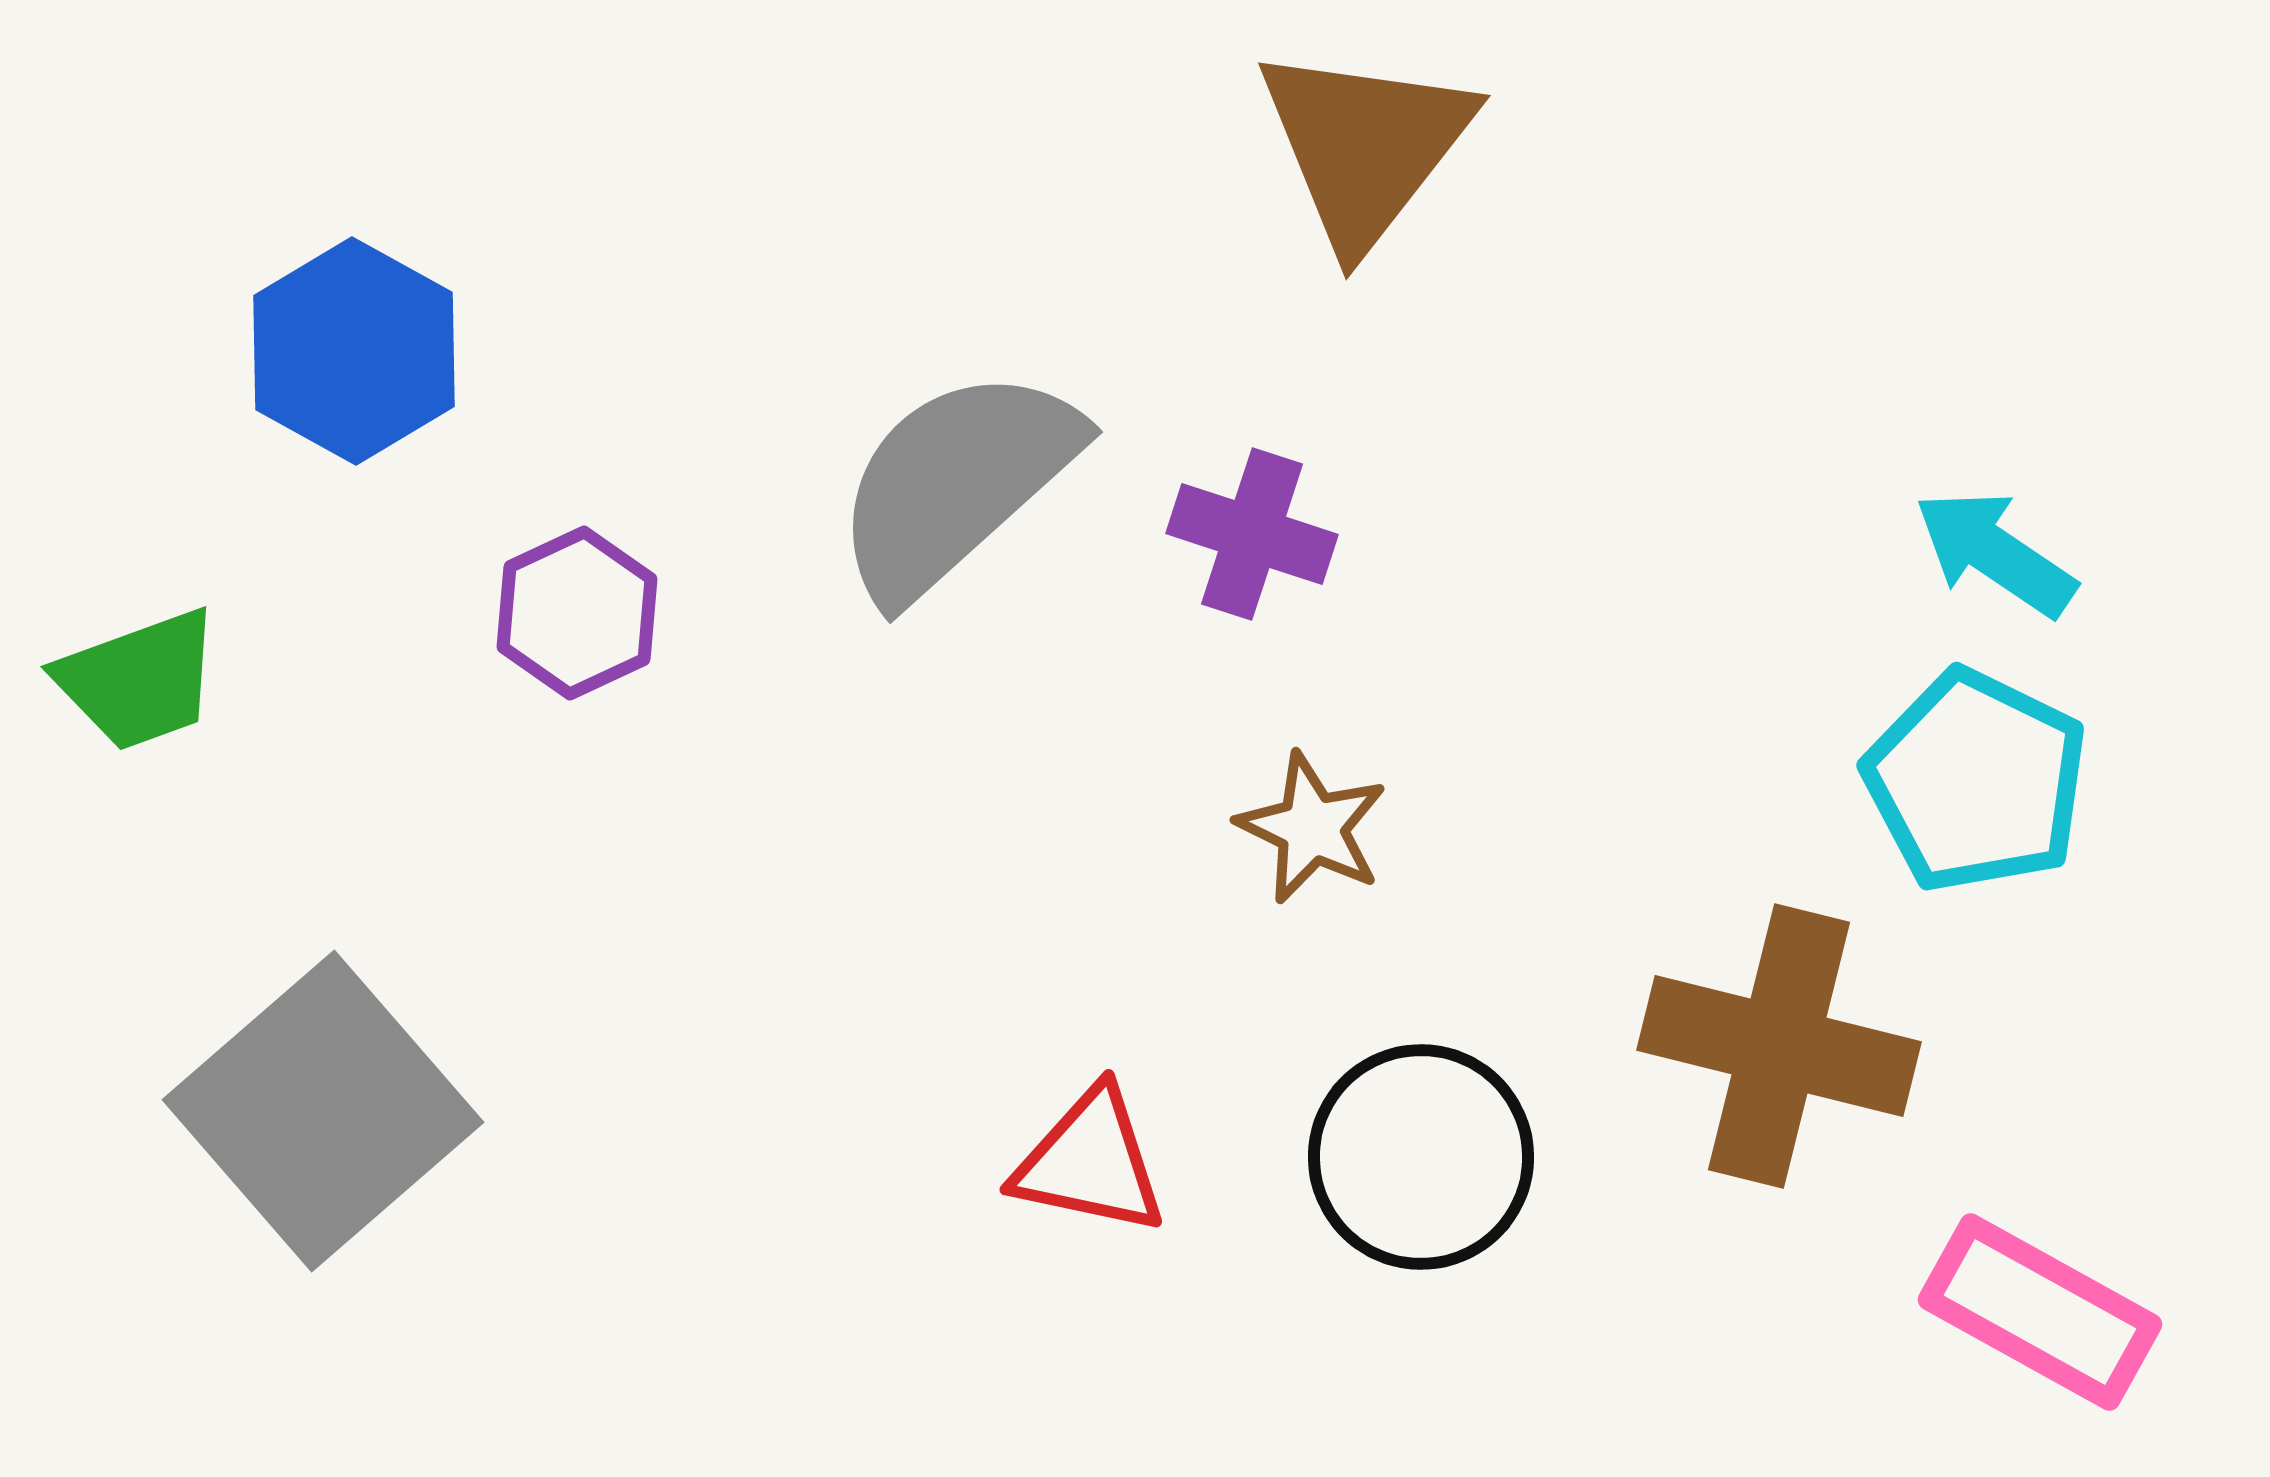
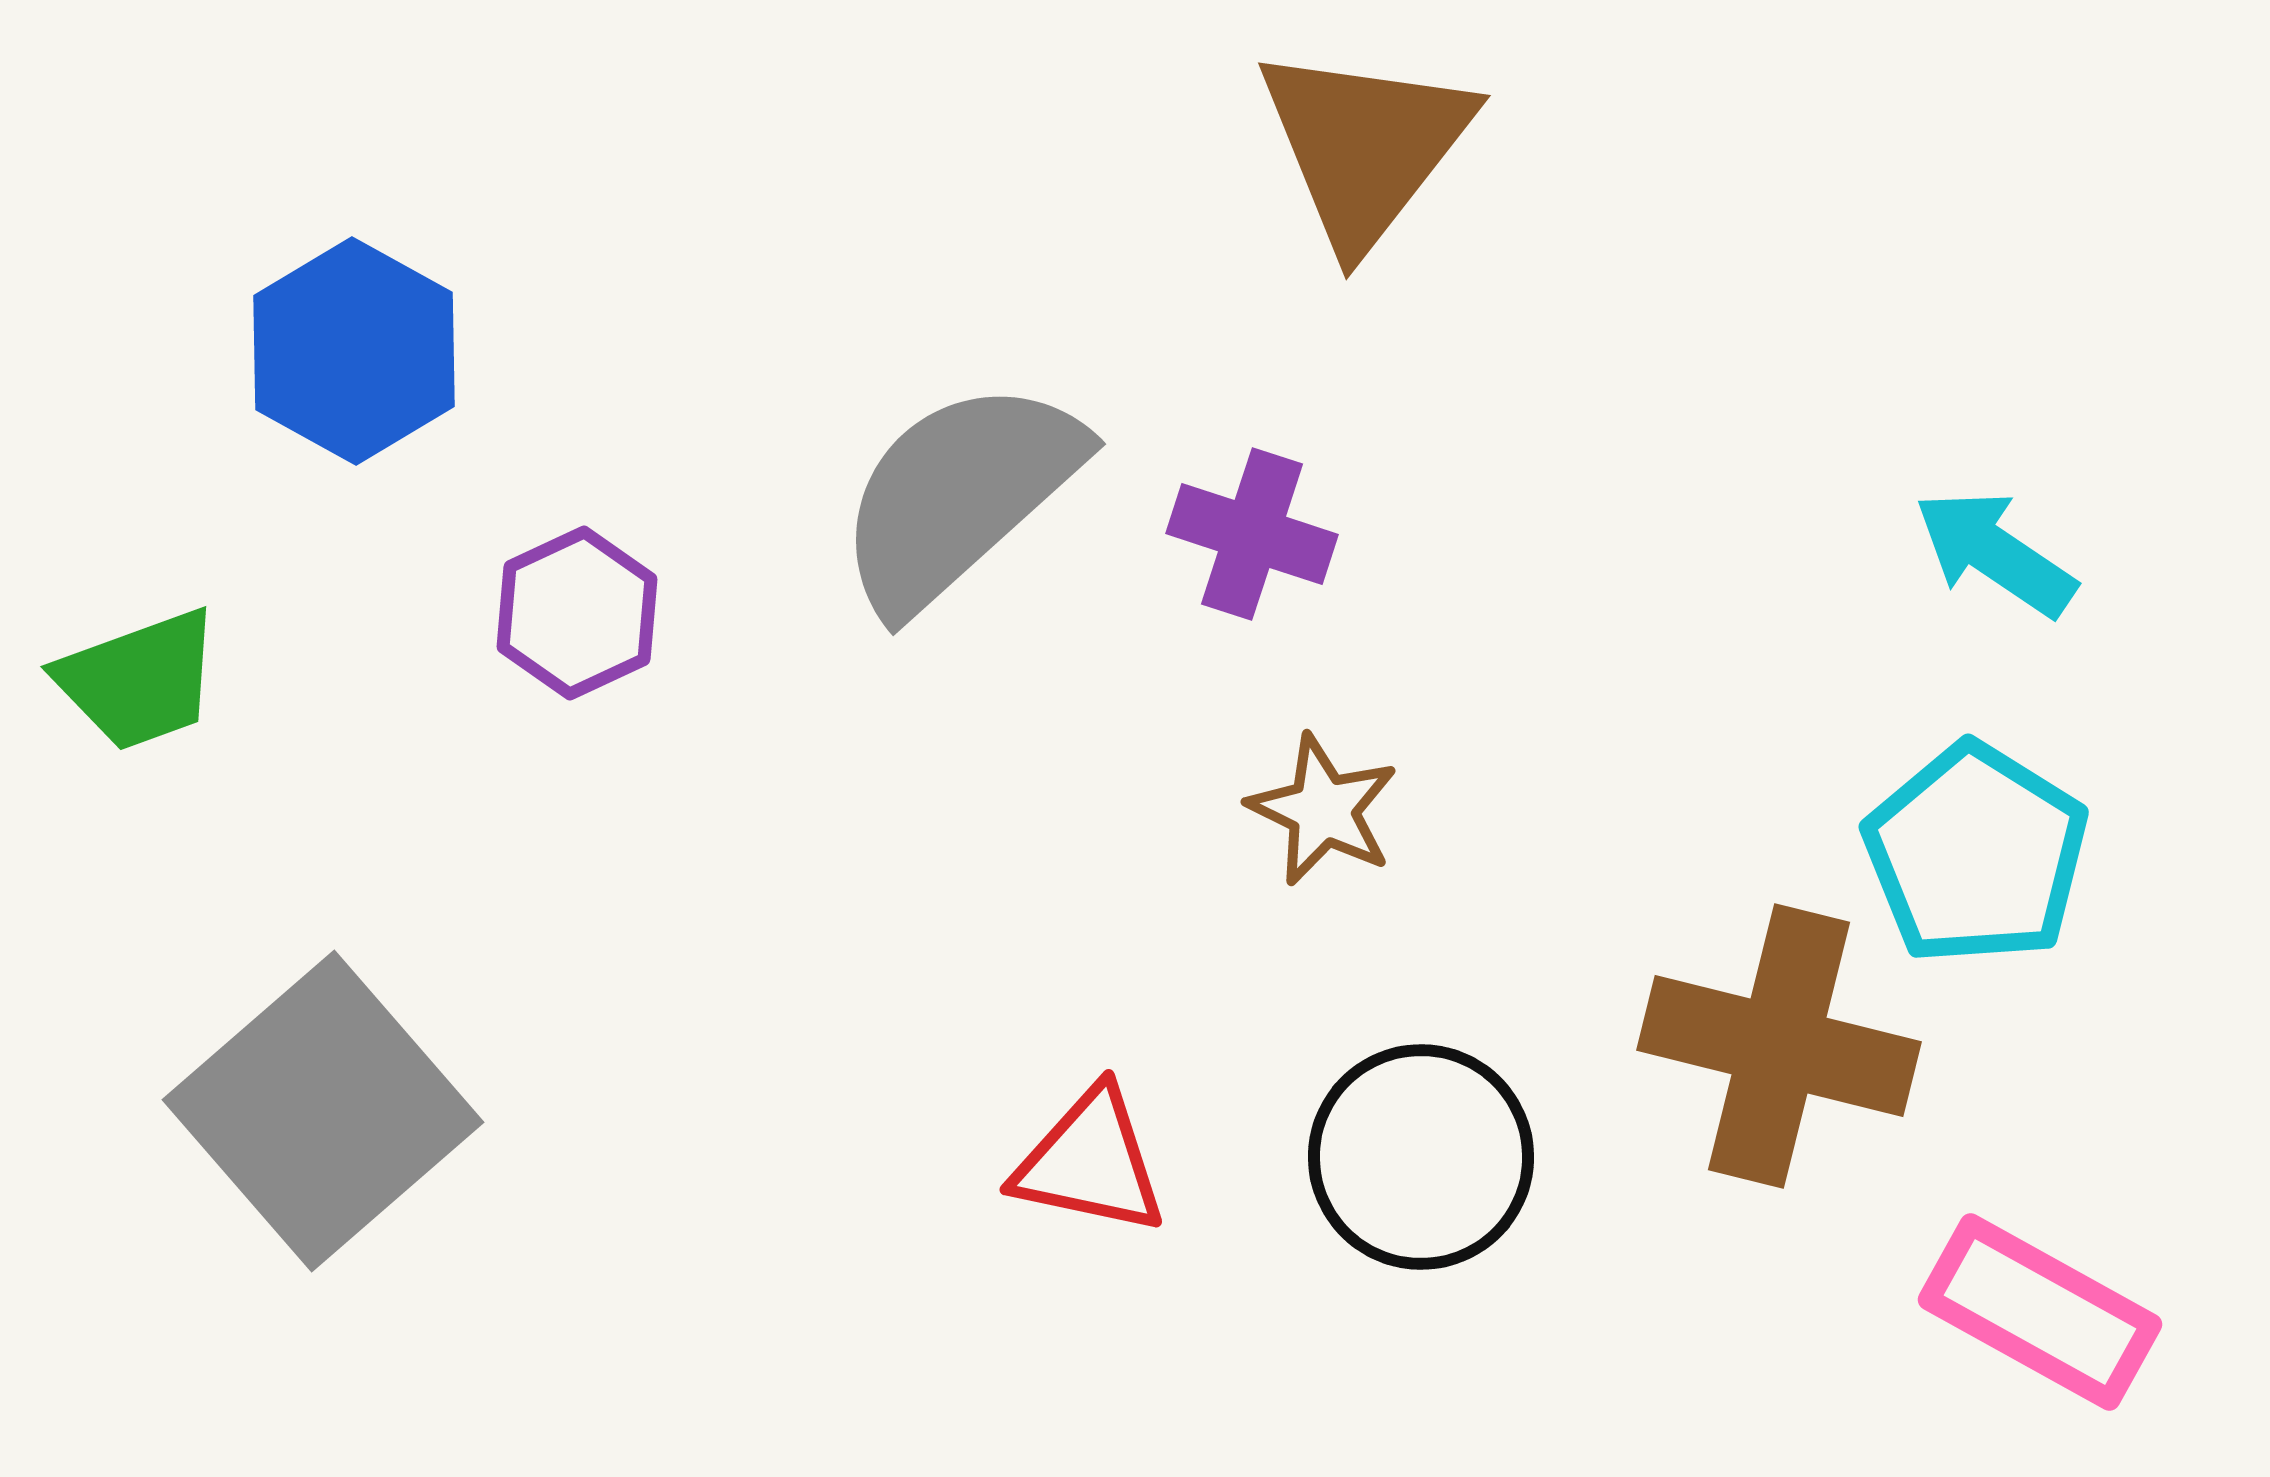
gray semicircle: moved 3 px right, 12 px down
cyan pentagon: moved 73 px down; rotated 6 degrees clockwise
brown star: moved 11 px right, 18 px up
